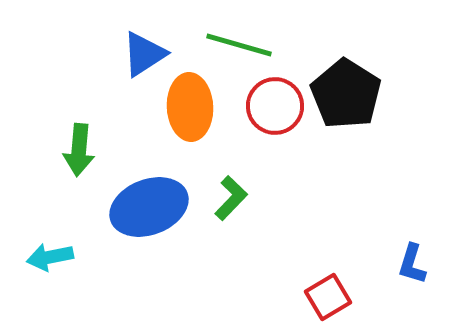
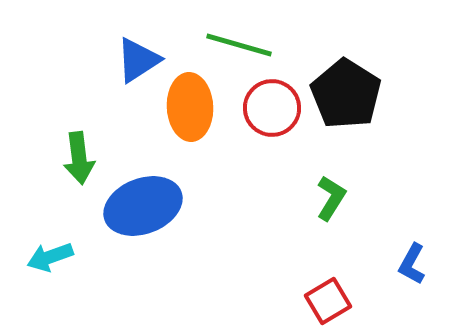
blue triangle: moved 6 px left, 6 px down
red circle: moved 3 px left, 2 px down
green arrow: moved 8 px down; rotated 12 degrees counterclockwise
green L-shape: moved 100 px right; rotated 12 degrees counterclockwise
blue ellipse: moved 6 px left, 1 px up
cyan arrow: rotated 9 degrees counterclockwise
blue L-shape: rotated 12 degrees clockwise
red square: moved 4 px down
